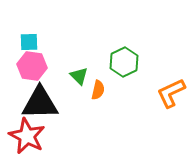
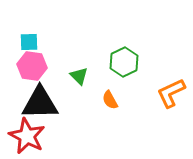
orange semicircle: moved 12 px right, 10 px down; rotated 138 degrees clockwise
